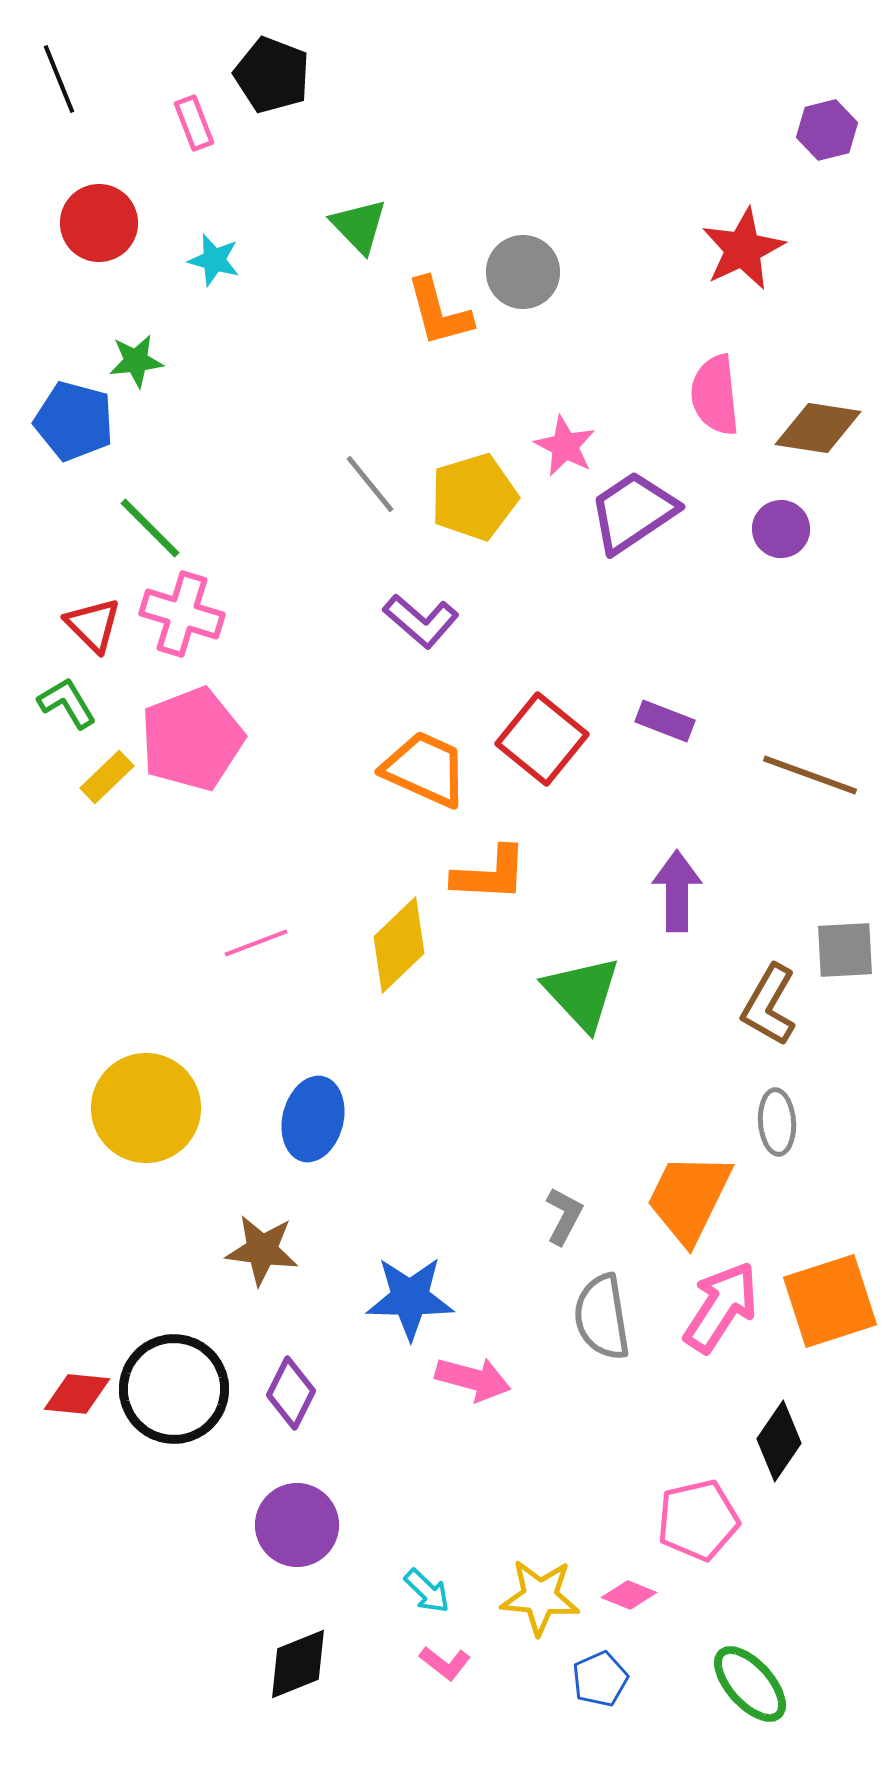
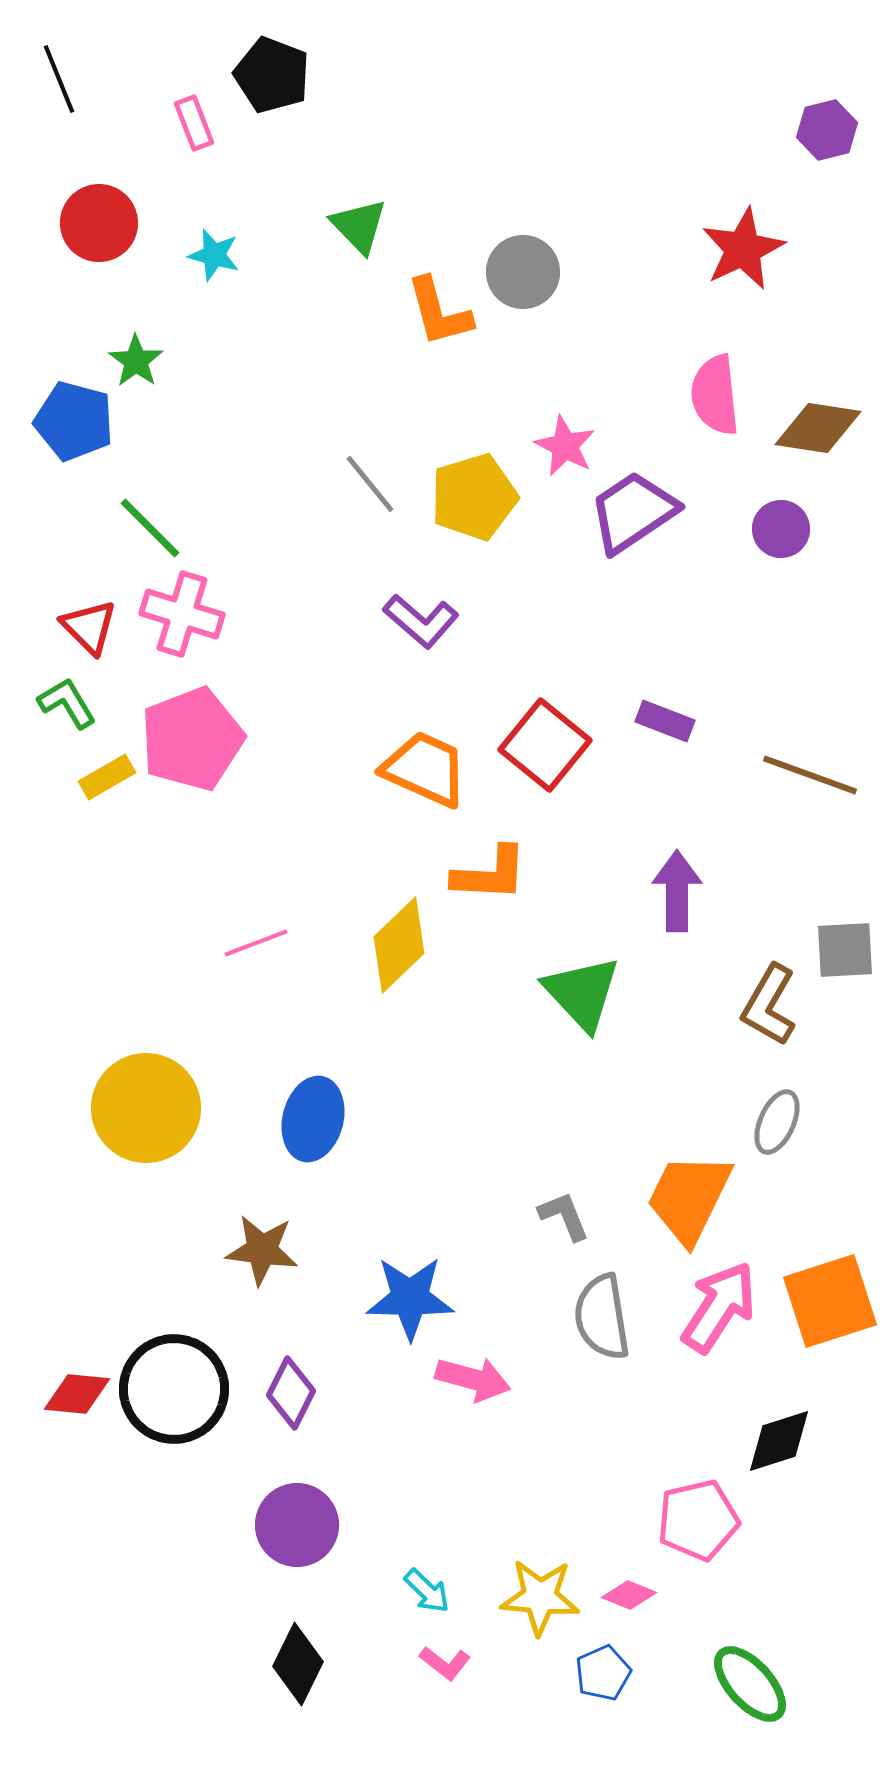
cyan star at (214, 260): moved 5 px up
green star at (136, 361): rotated 30 degrees counterclockwise
red triangle at (93, 625): moved 4 px left, 2 px down
red square at (542, 739): moved 3 px right, 6 px down
yellow rectangle at (107, 777): rotated 14 degrees clockwise
gray ellipse at (777, 1122): rotated 28 degrees clockwise
gray L-shape at (564, 1216): rotated 50 degrees counterclockwise
pink arrow at (721, 1307): moved 2 px left
black diamond at (779, 1441): rotated 38 degrees clockwise
black diamond at (298, 1664): rotated 42 degrees counterclockwise
blue pentagon at (600, 1679): moved 3 px right, 6 px up
